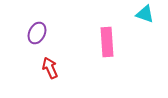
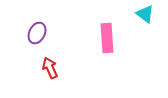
cyan triangle: rotated 18 degrees clockwise
pink rectangle: moved 4 px up
